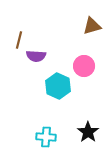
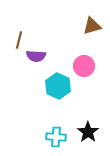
cyan cross: moved 10 px right
